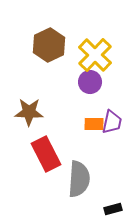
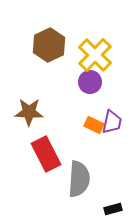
orange rectangle: moved 1 px down; rotated 24 degrees clockwise
